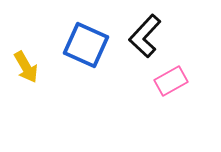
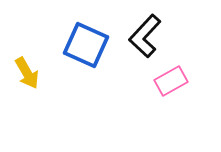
yellow arrow: moved 1 px right, 6 px down
